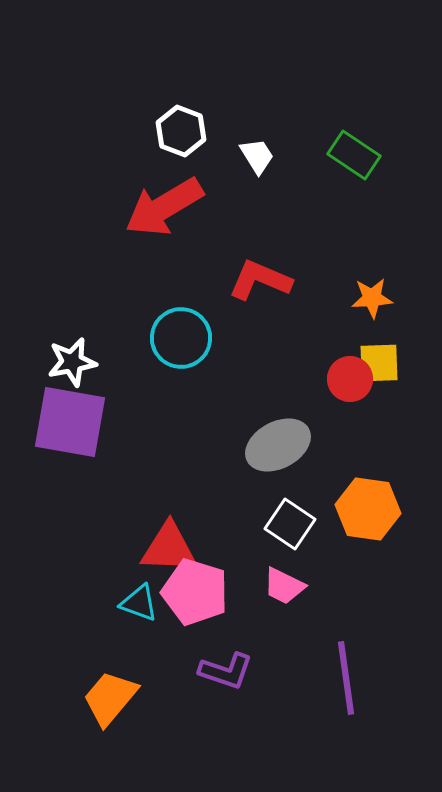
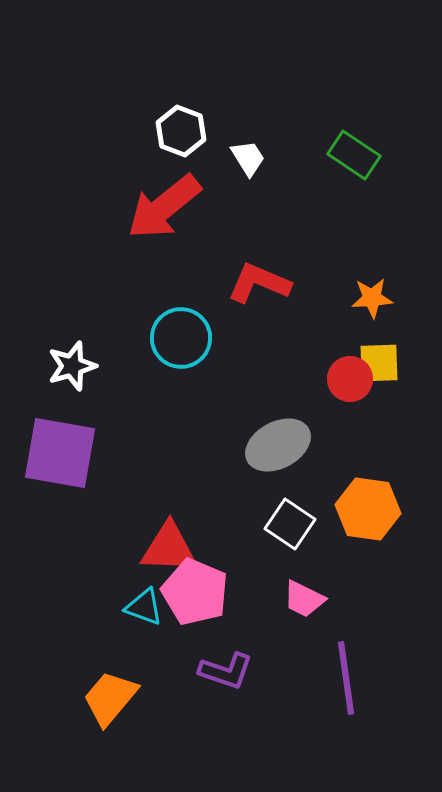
white trapezoid: moved 9 px left, 2 px down
red arrow: rotated 8 degrees counterclockwise
red L-shape: moved 1 px left, 3 px down
white star: moved 4 px down; rotated 6 degrees counterclockwise
purple square: moved 10 px left, 31 px down
pink trapezoid: moved 20 px right, 13 px down
pink pentagon: rotated 6 degrees clockwise
cyan triangle: moved 5 px right, 4 px down
